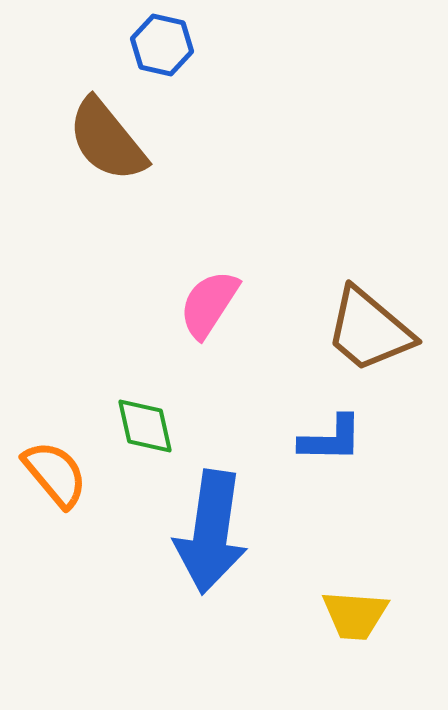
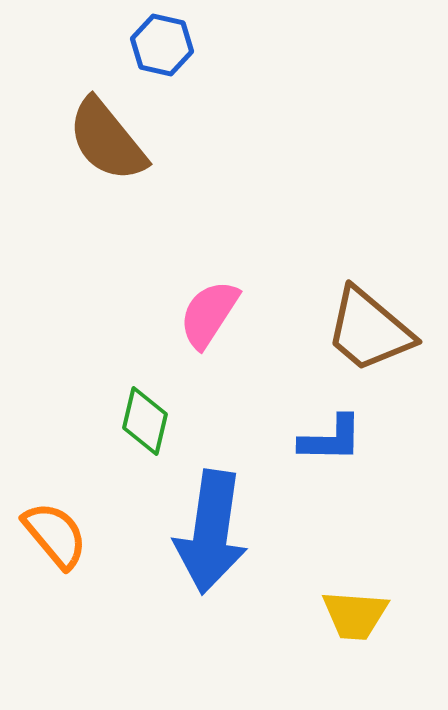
pink semicircle: moved 10 px down
green diamond: moved 5 px up; rotated 26 degrees clockwise
orange semicircle: moved 61 px down
